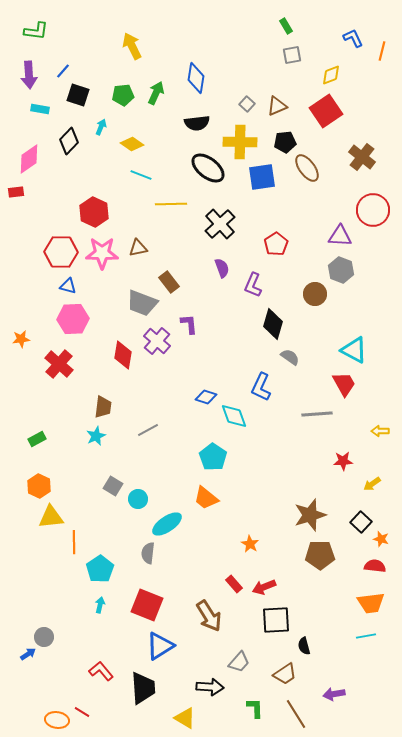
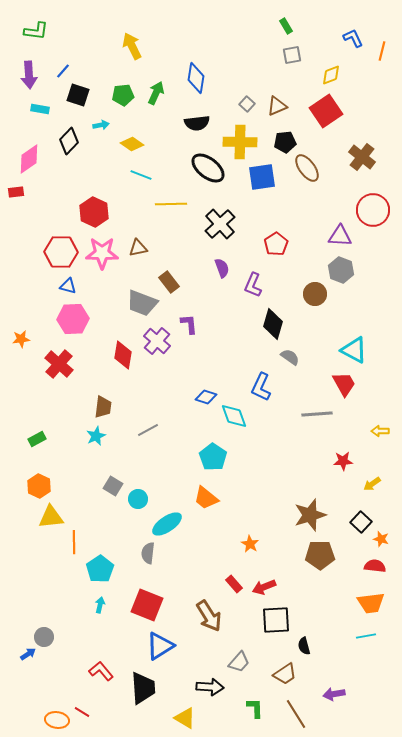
cyan arrow at (101, 127): moved 2 px up; rotated 56 degrees clockwise
